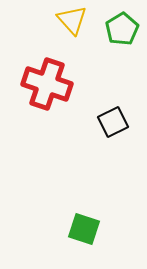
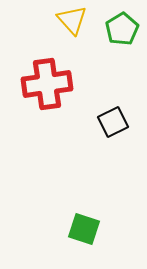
red cross: rotated 27 degrees counterclockwise
